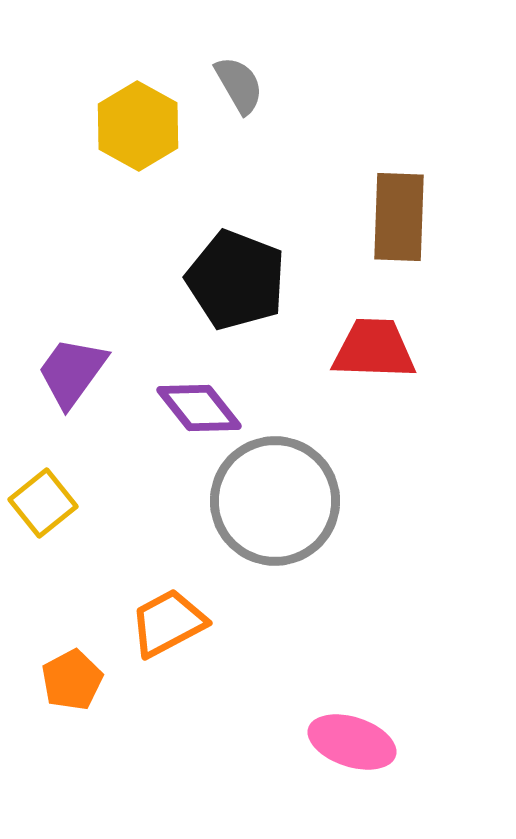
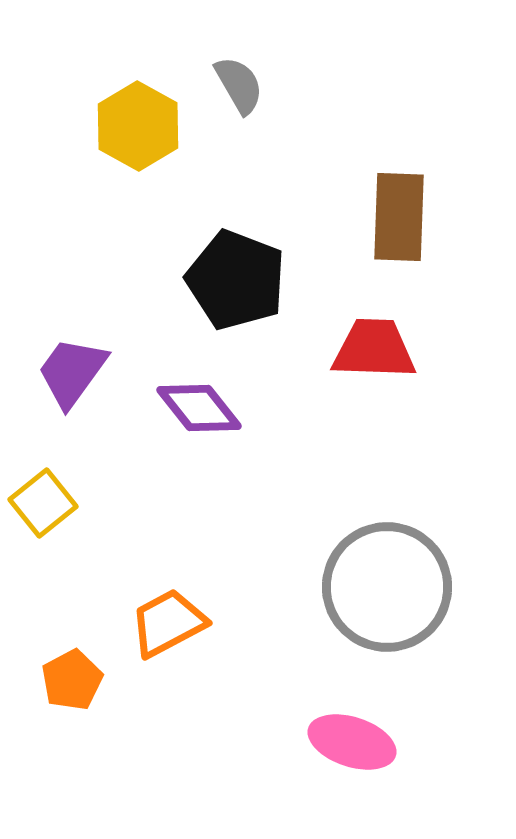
gray circle: moved 112 px right, 86 px down
